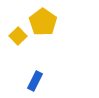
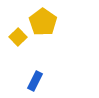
yellow square: moved 1 px down
